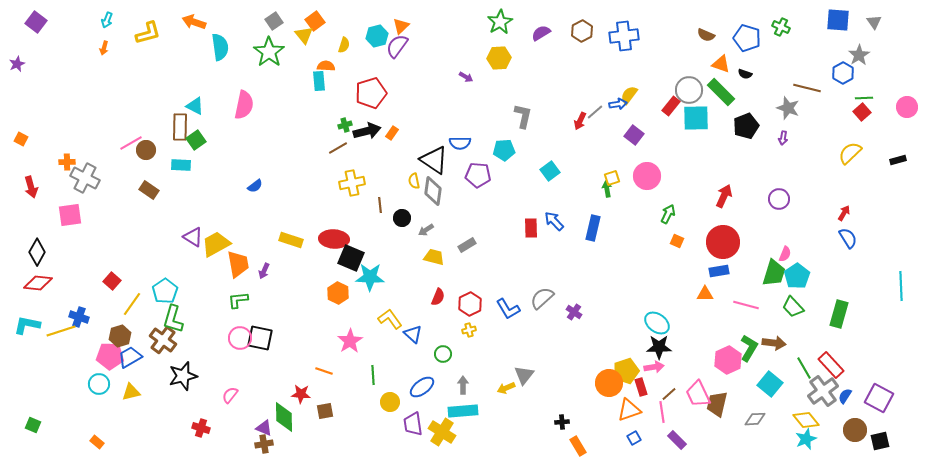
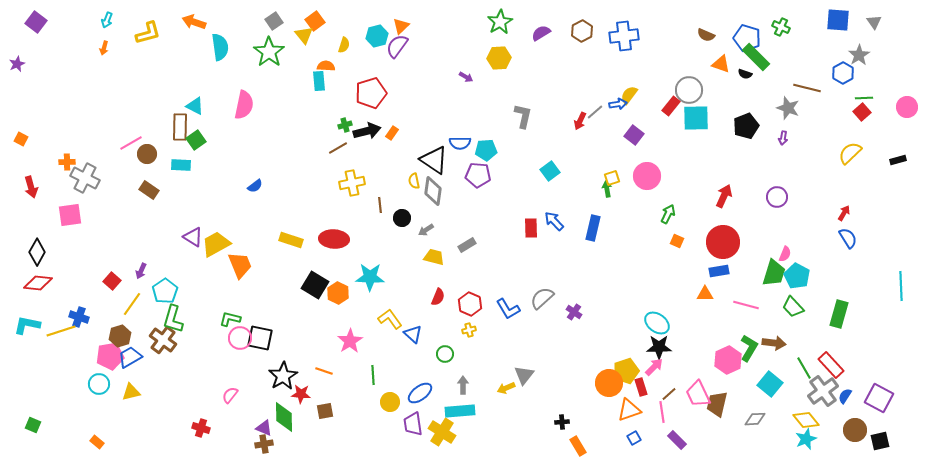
green rectangle at (721, 92): moved 35 px right, 35 px up
brown circle at (146, 150): moved 1 px right, 4 px down
cyan pentagon at (504, 150): moved 18 px left
purple circle at (779, 199): moved 2 px left, 2 px up
black square at (351, 258): moved 36 px left, 27 px down; rotated 8 degrees clockwise
orange trapezoid at (238, 264): moved 2 px right, 1 px down; rotated 12 degrees counterclockwise
purple arrow at (264, 271): moved 123 px left
cyan pentagon at (797, 276): rotated 10 degrees counterclockwise
green L-shape at (238, 300): moved 8 px left, 19 px down; rotated 20 degrees clockwise
red hexagon at (470, 304): rotated 10 degrees counterclockwise
green circle at (443, 354): moved 2 px right
pink pentagon at (110, 356): rotated 12 degrees counterclockwise
pink arrow at (654, 367): rotated 36 degrees counterclockwise
black star at (183, 376): moved 100 px right; rotated 16 degrees counterclockwise
blue ellipse at (422, 387): moved 2 px left, 6 px down
cyan rectangle at (463, 411): moved 3 px left
